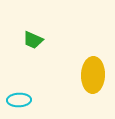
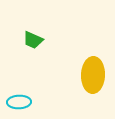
cyan ellipse: moved 2 px down
